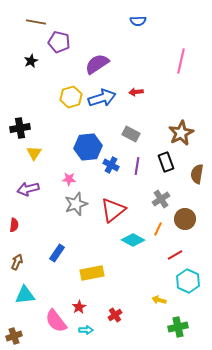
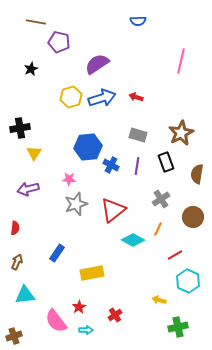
black star: moved 8 px down
red arrow: moved 5 px down; rotated 24 degrees clockwise
gray rectangle: moved 7 px right, 1 px down; rotated 12 degrees counterclockwise
brown circle: moved 8 px right, 2 px up
red semicircle: moved 1 px right, 3 px down
